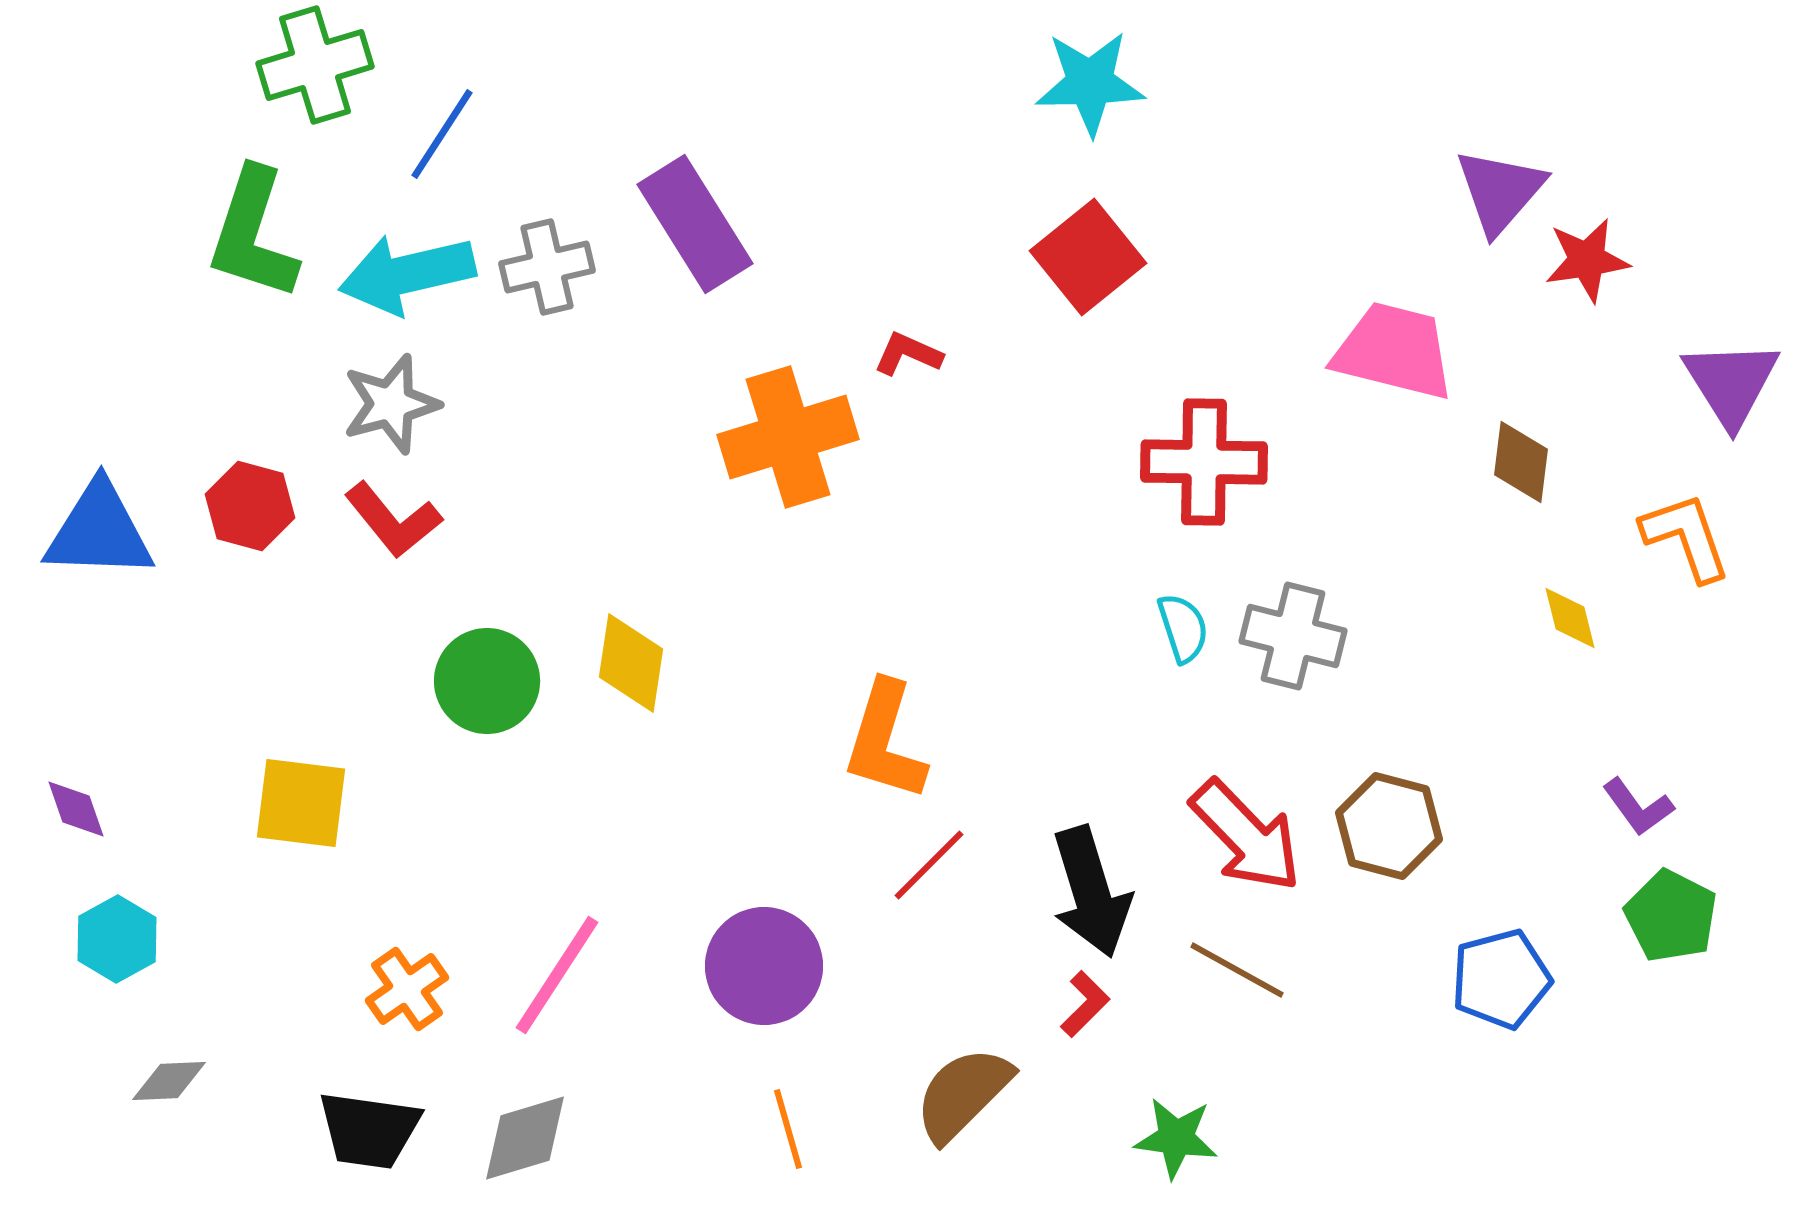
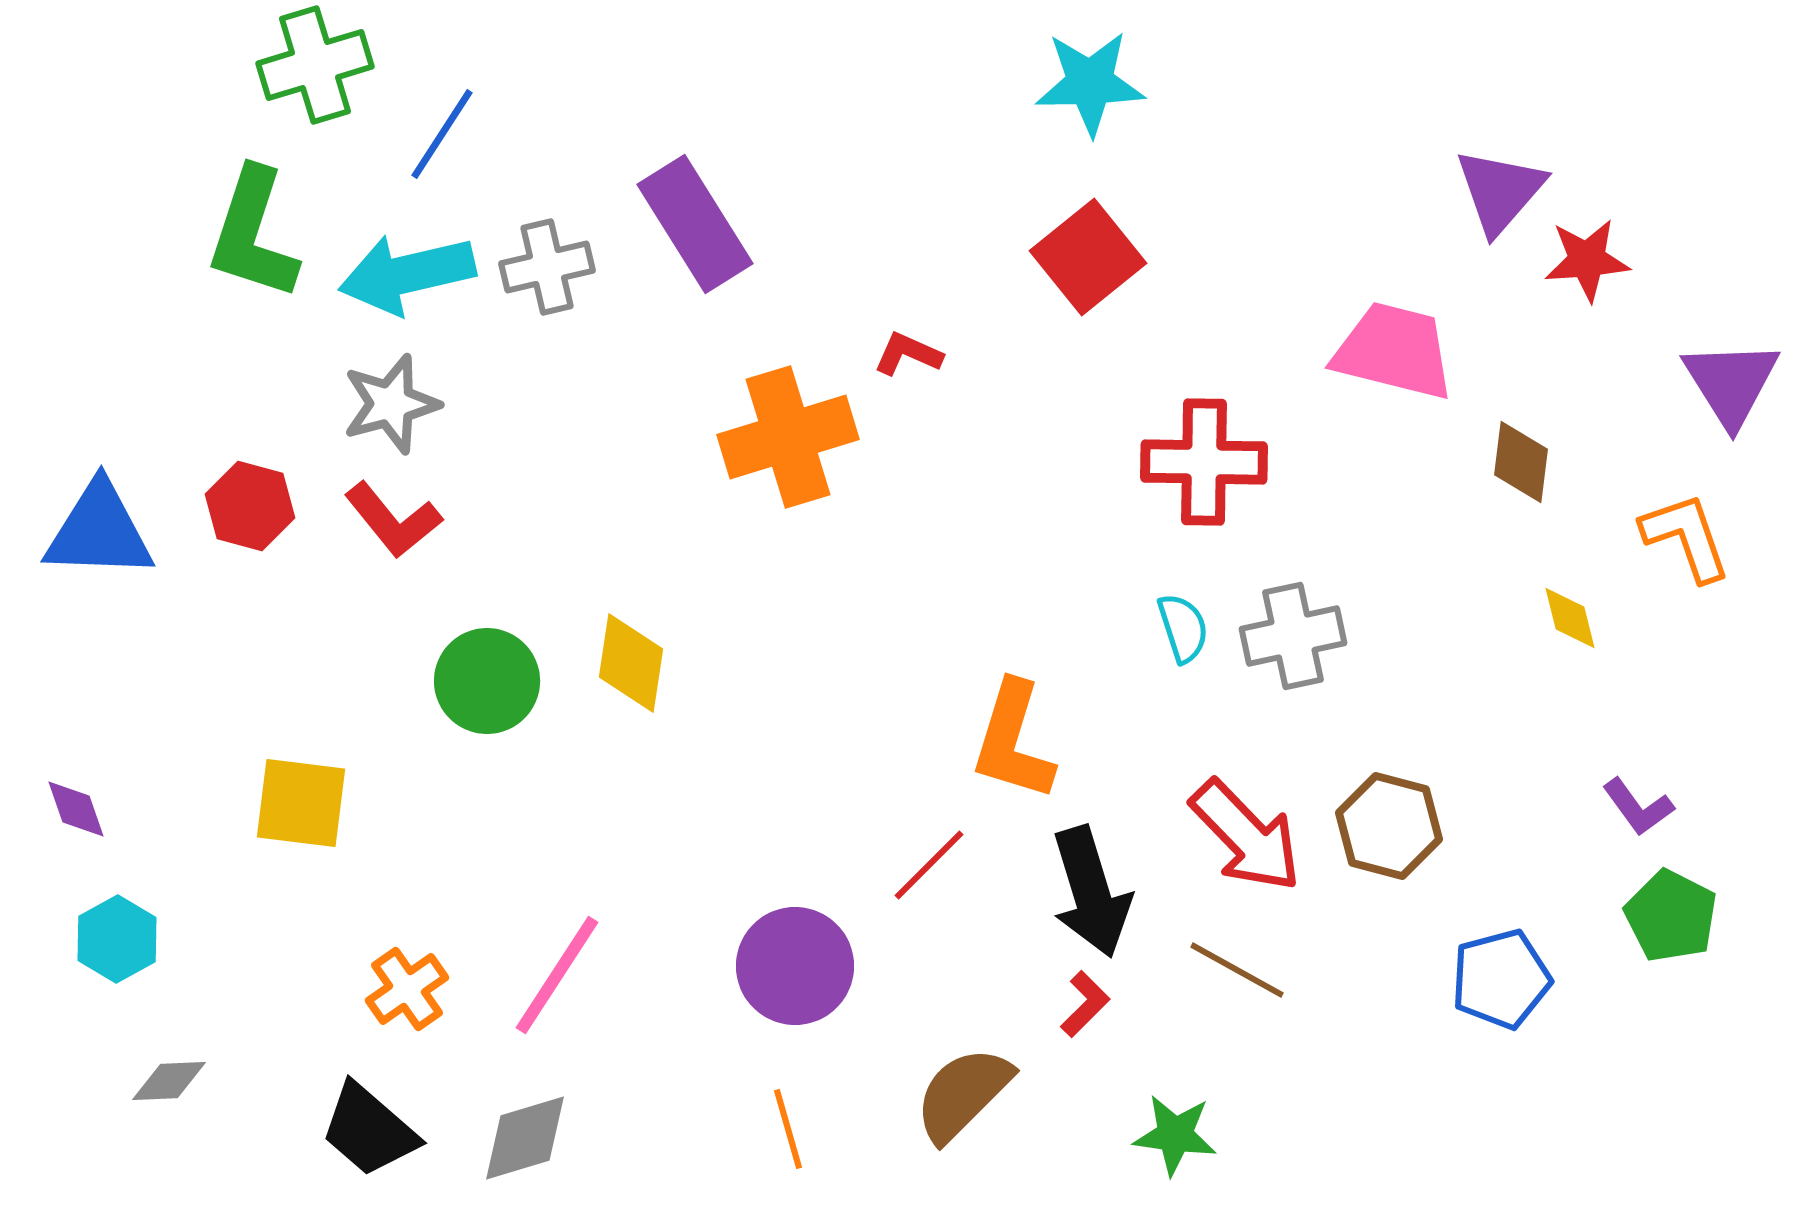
red star at (1587, 260): rotated 4 degrees clockwise
gray cross at (1293, 636): rotated 26 degrees counterclockwise
orange L-shape at (885, 741): moved 128 px right
purple circle at (764, 966): moved 31 px right
black trapezoid at (369, 1130): rotated 33 degrees clockwise
green star at (1176, 1138): moved 1 px left, 3 px up
